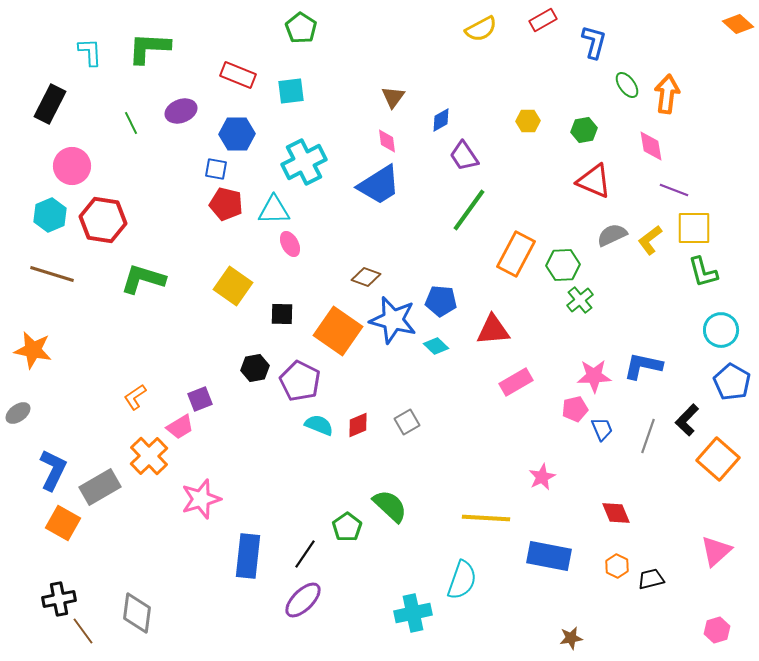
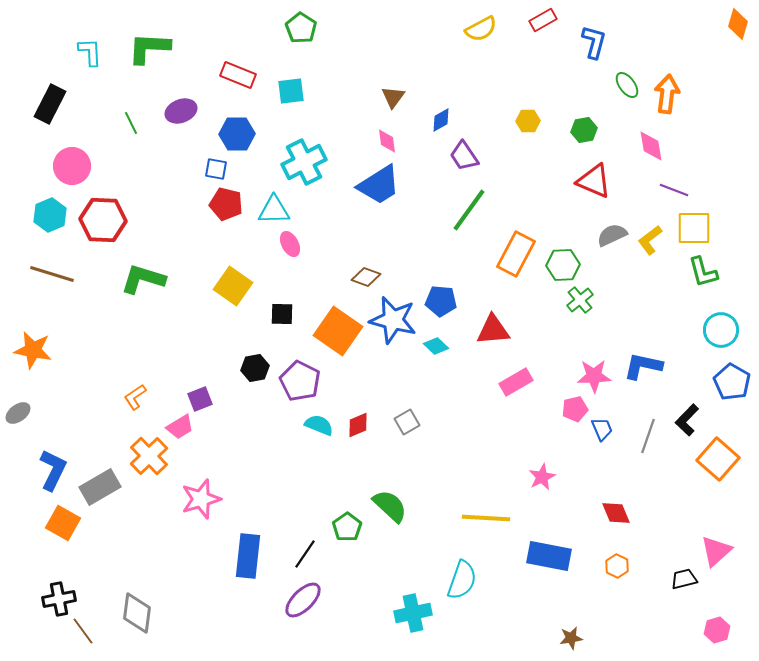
orange diamond at (738, 24): rotated 64 degrees clockwise
red hexagon at (103, 220): rotated 6 degrees counterclockwise
black trapezoid at (651, 579): moved 33 px right
